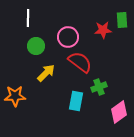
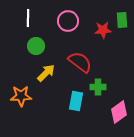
pink circle: moved 16 px up
green cross: moved 1 px left; rotated 21 degrees clockwise
orange star: moved 6 px right
